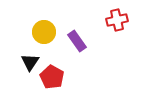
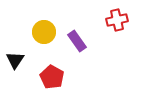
black triangle: moved 15 px left, 2 px up
